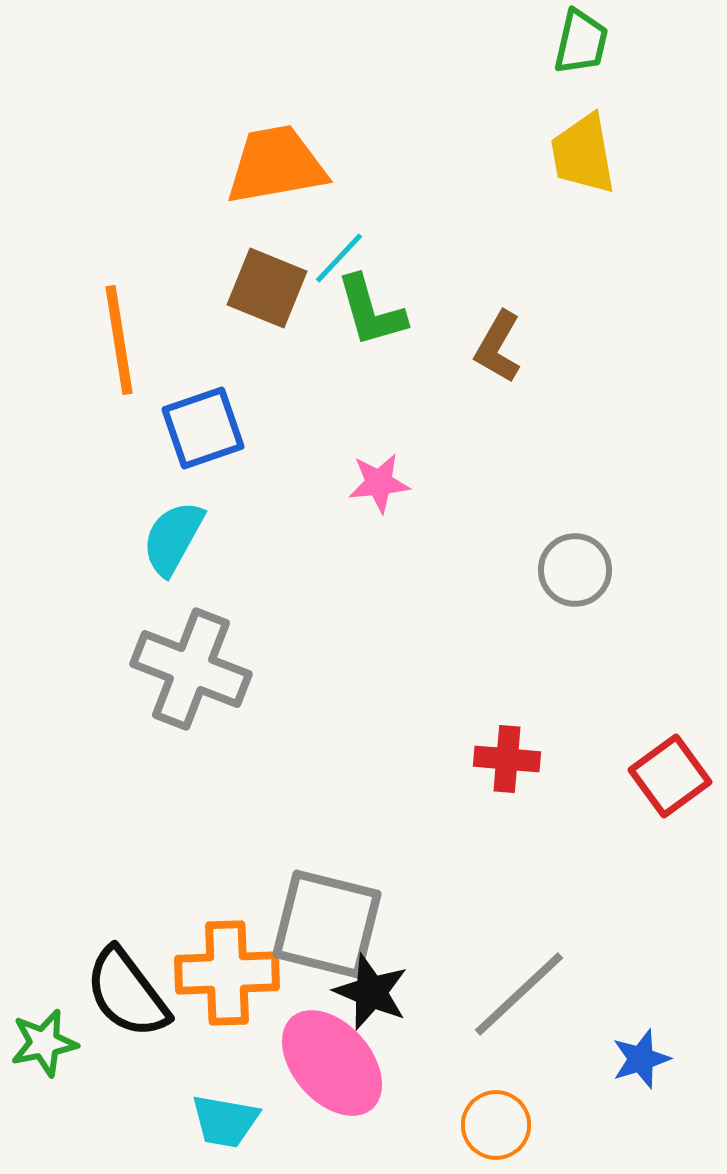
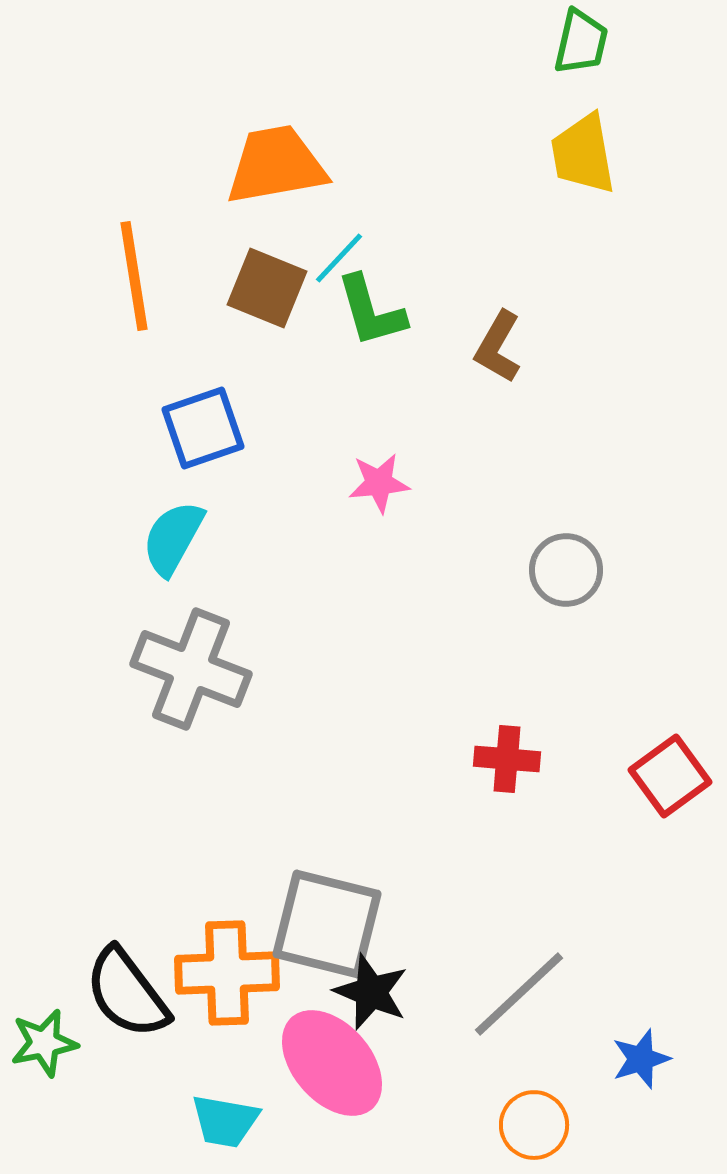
orange line: moved 15 px right, 64 px up
gray circle: moved 9 px left
orange circle: moved 38 px right
